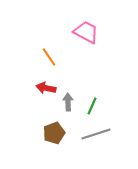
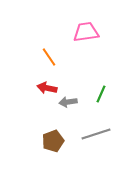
pink trapezoid: rotated 36 degrees counterclockwise
red arrow: moved 1 px right
gray arrow: rotated 96 degrees counterclockwise
green line: moved 9 px right, 12 px up
brown pentagon: moved 1 px left, 8 px down
